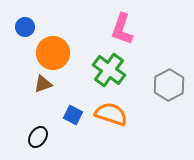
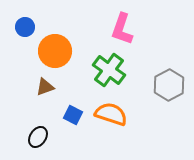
orange circle: moved 2 px right, 2 px up
brown triangle: moved 2 px right, 3 px down
